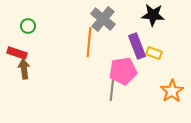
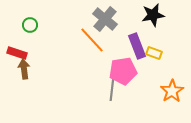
black star: rotated 15 degrees counterclockwise
gray cross: moved 2 px right
green circle: moved 2 px right, 1 px up
orange line: moved 3 px right, 2 px up; rotated 48 degrees counterclockwise
